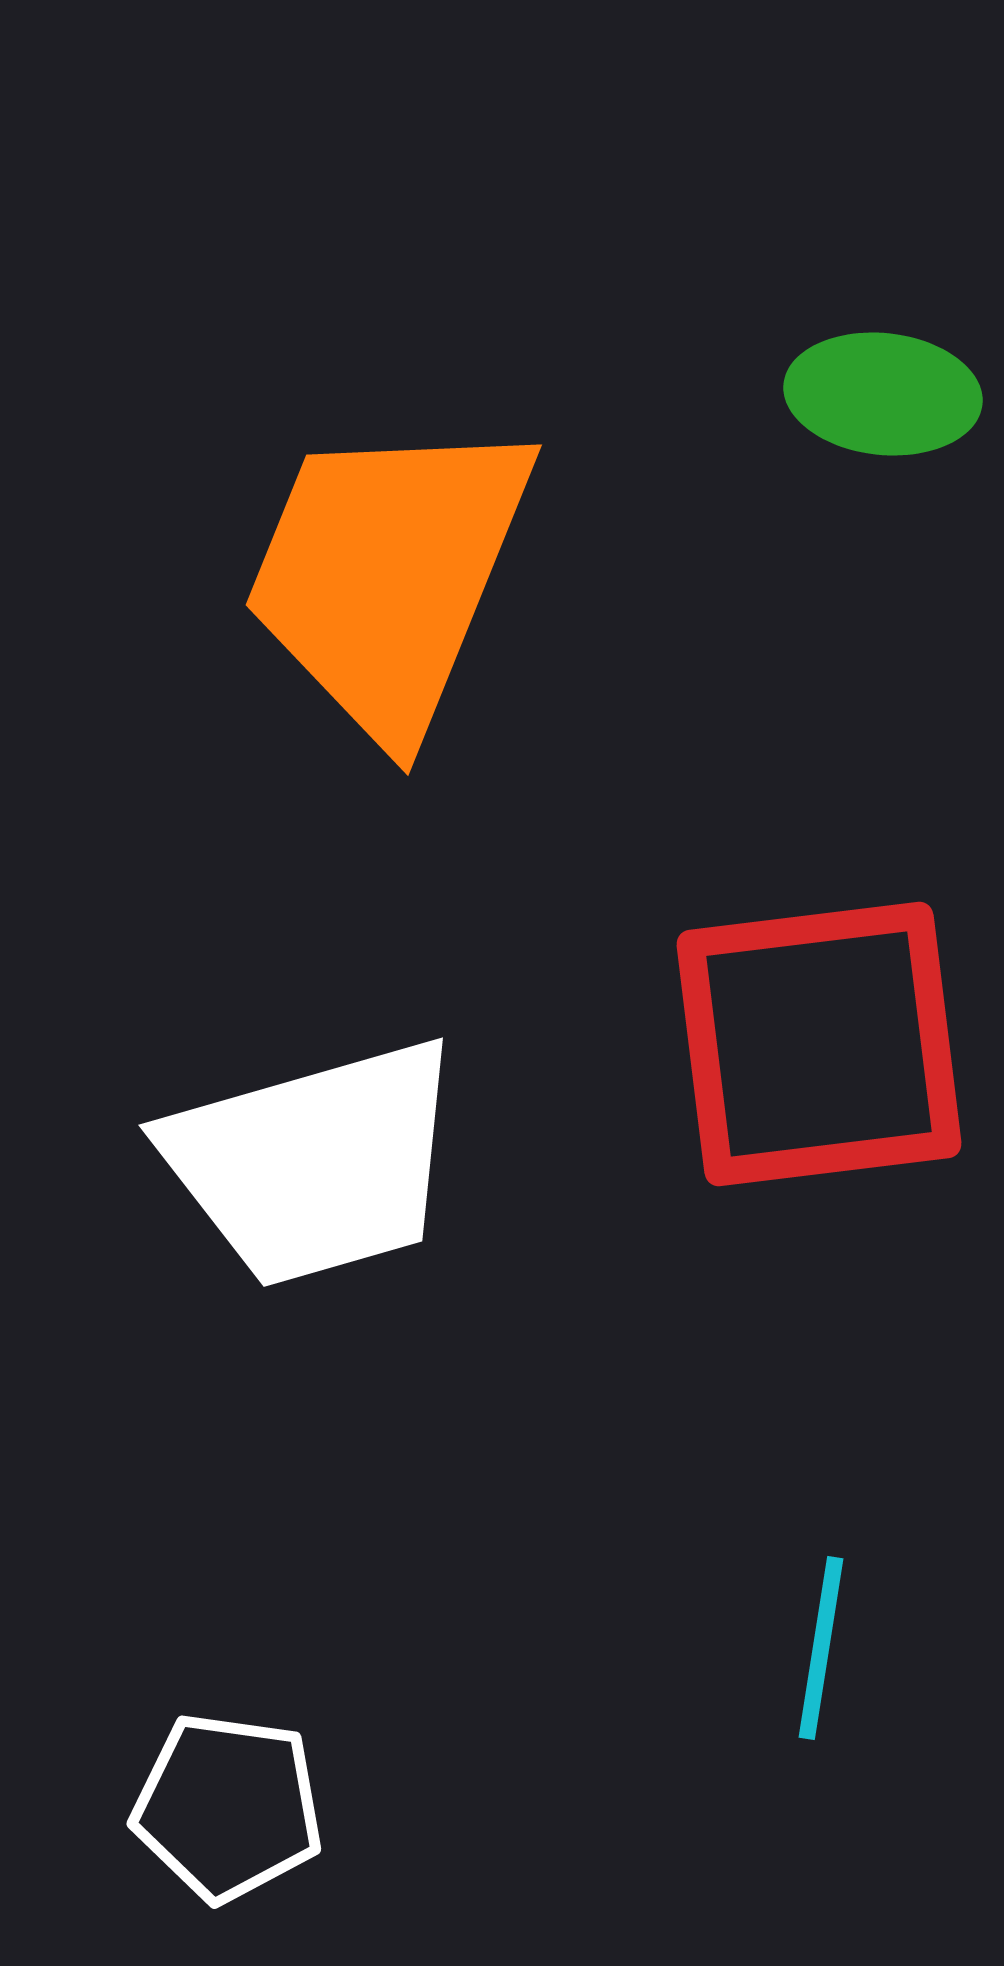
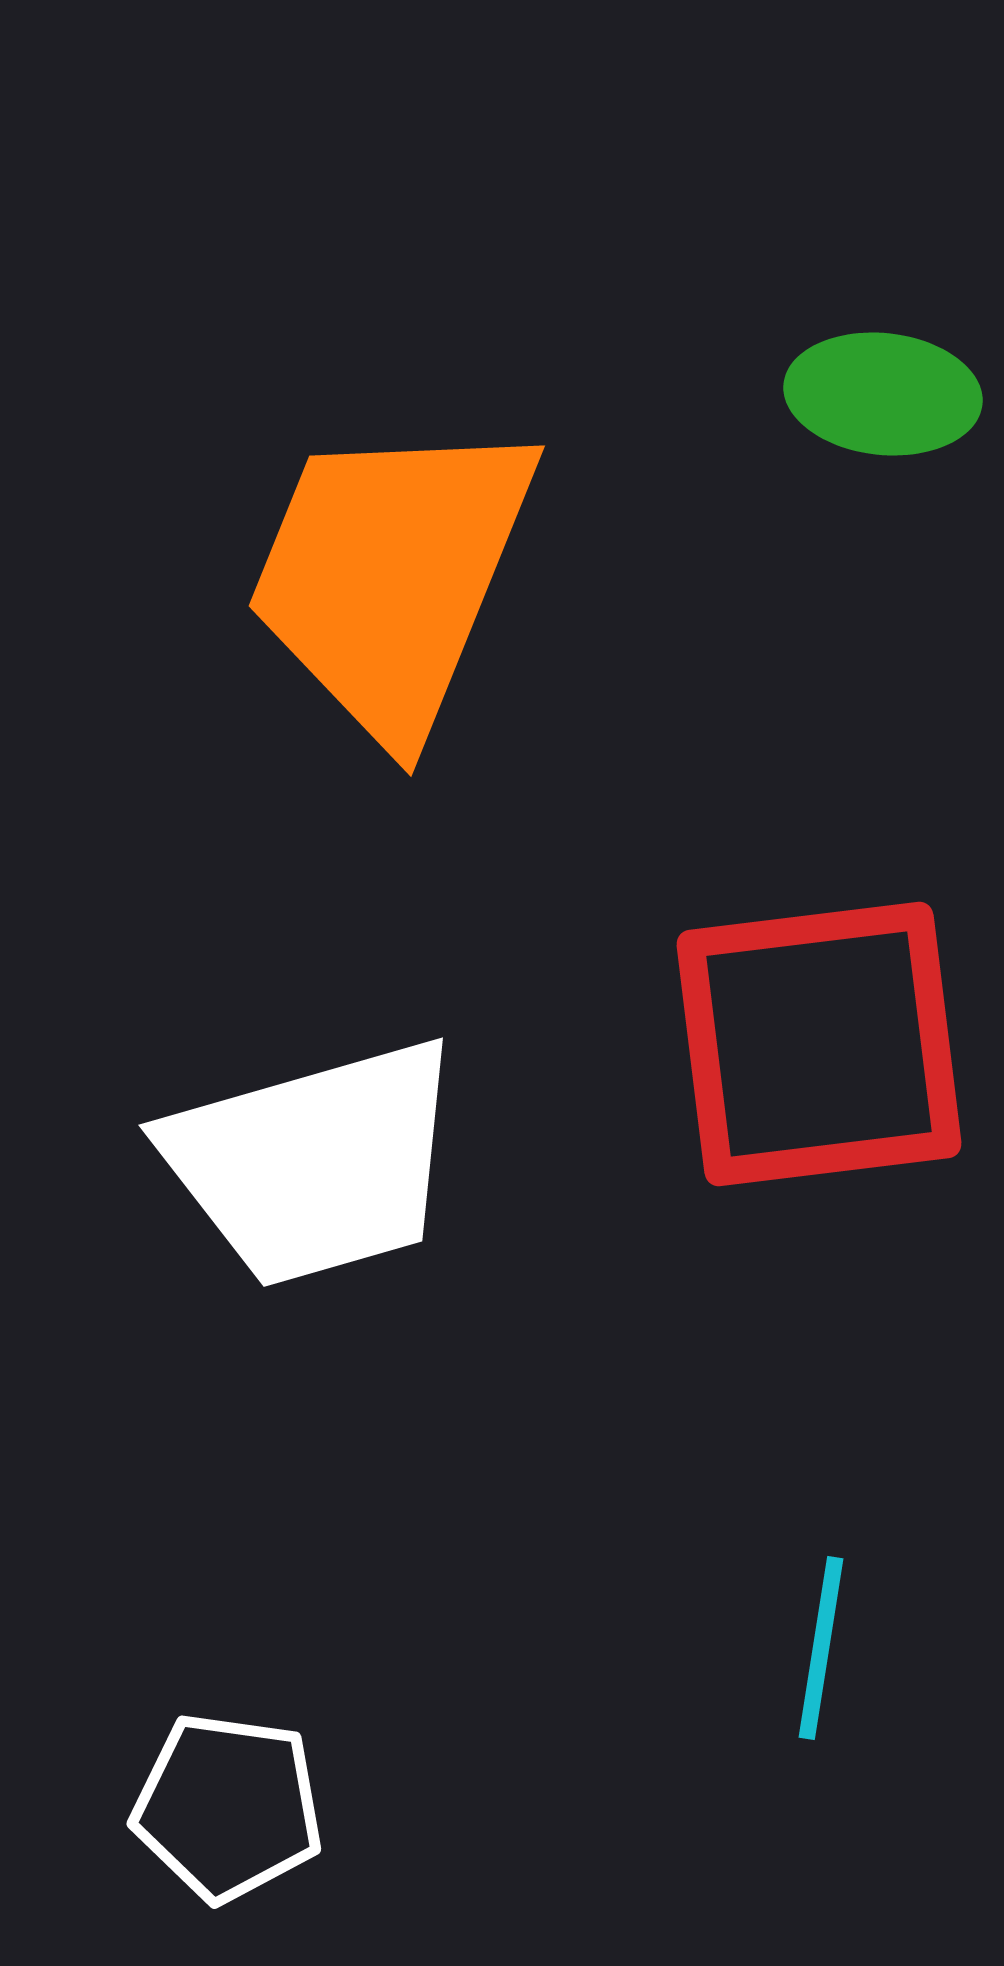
orange trapezoid: moved 3 px right, 1 px down
